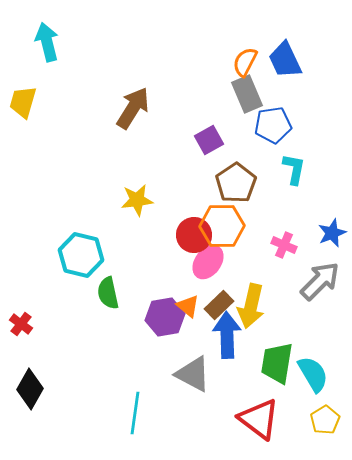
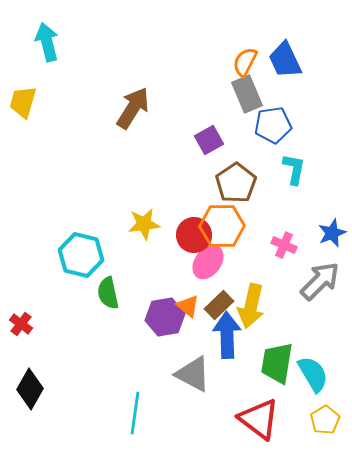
yellow star: moved 7 px right, 24 px down
